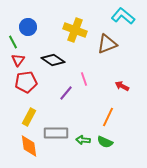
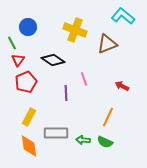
green line: moved 1 px left, 1 px down
red pentagon: rotated 15 degrees counterclockwise
purple line: rotated 42 degrees counterclockwise
